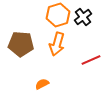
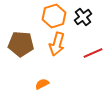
orange hexagon: moved 4 px left, 1 px down
red line: moved 2 px right, 7 px up
